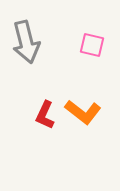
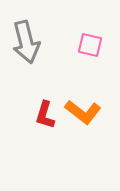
pink square: moved 2 px left
red L-shape: rotated 8 degrees counterclockwise
